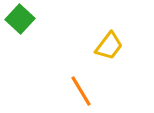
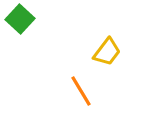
yellow trapezoid: moved 2 px left, 6 px down
